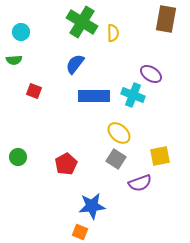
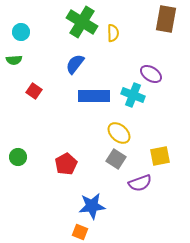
red square: rotated 14 degrees clockwise
